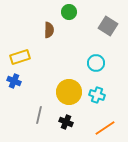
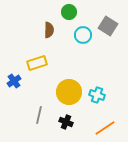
yellow rectangle: moved 17 px right, 6 px down
cyan circle: moved 13 px left, 28 px up
blue cross: rotated 32 degrees clockwise
